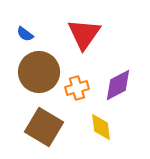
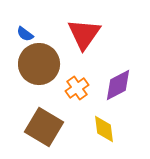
brown circle: moved 8 px up
orange cross: rotated 20 degrees counterclockwise
yellow diamond: moved 3 px right, 2 px down
